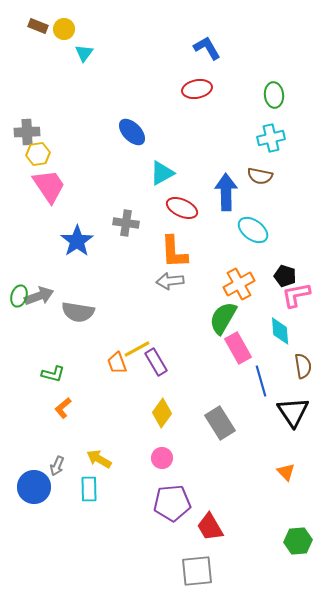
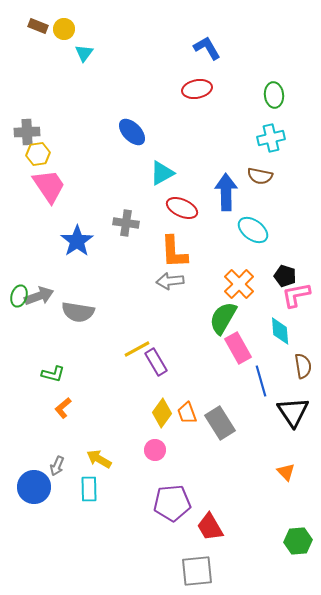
orange cross at (239, 284): rotated 16 degrees counterclockwise
orange trapezoid at (117, 363): moved 70 px right, 50 px down
pink circle at (162, 458): moved 7 px left, 8 px up
